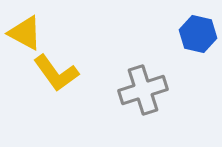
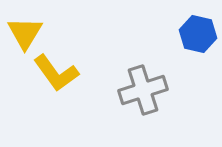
yellow triangle: rotated 33 degrees clockwise
